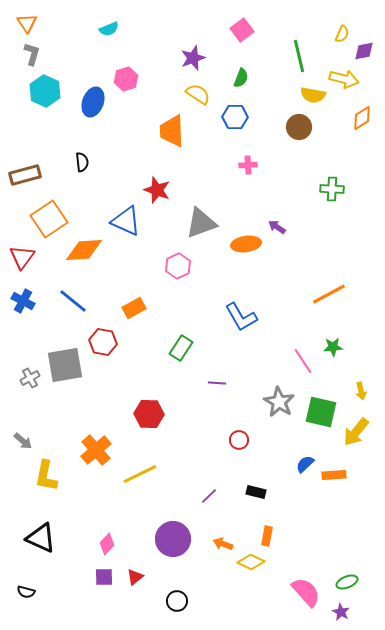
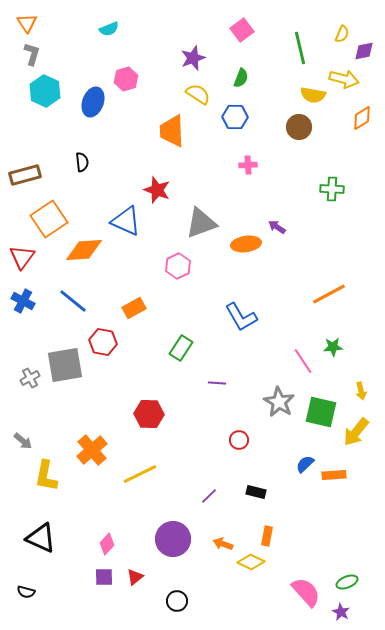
green line at (299, 56): moved 1 px right, 8 px up
orange cross at (96, 450): moved 4 px left
